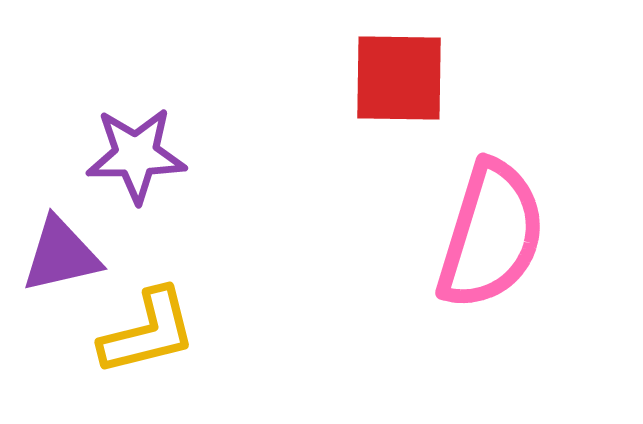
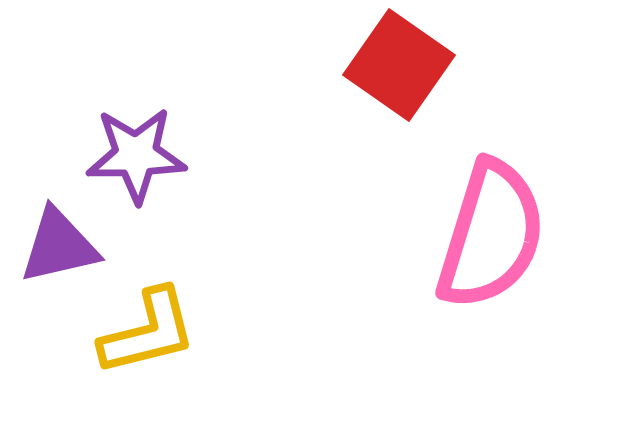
red square: moved 13 px up; rotated 34 degrees clockwise
purple triangle: moved 2 px left, 9 px up
